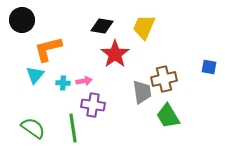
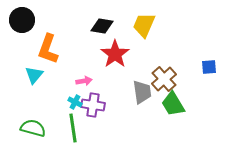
yellow trapezoid: moved 2 px up
orange L-shape: rotated 56 degrees counterclockwise
blue square: rotated 14 degrees counterclockwise
cyan triangle: moved 1 px left
brown cross: rotated 30 degrees counterclockwise
cyan cross: moved 12 px right, 19 px down; rotated 24 degrees clockwise
green trapezoid: moved 5 px right, 12 px up
green semicircle: rotated 20 degrees counterclockwise
